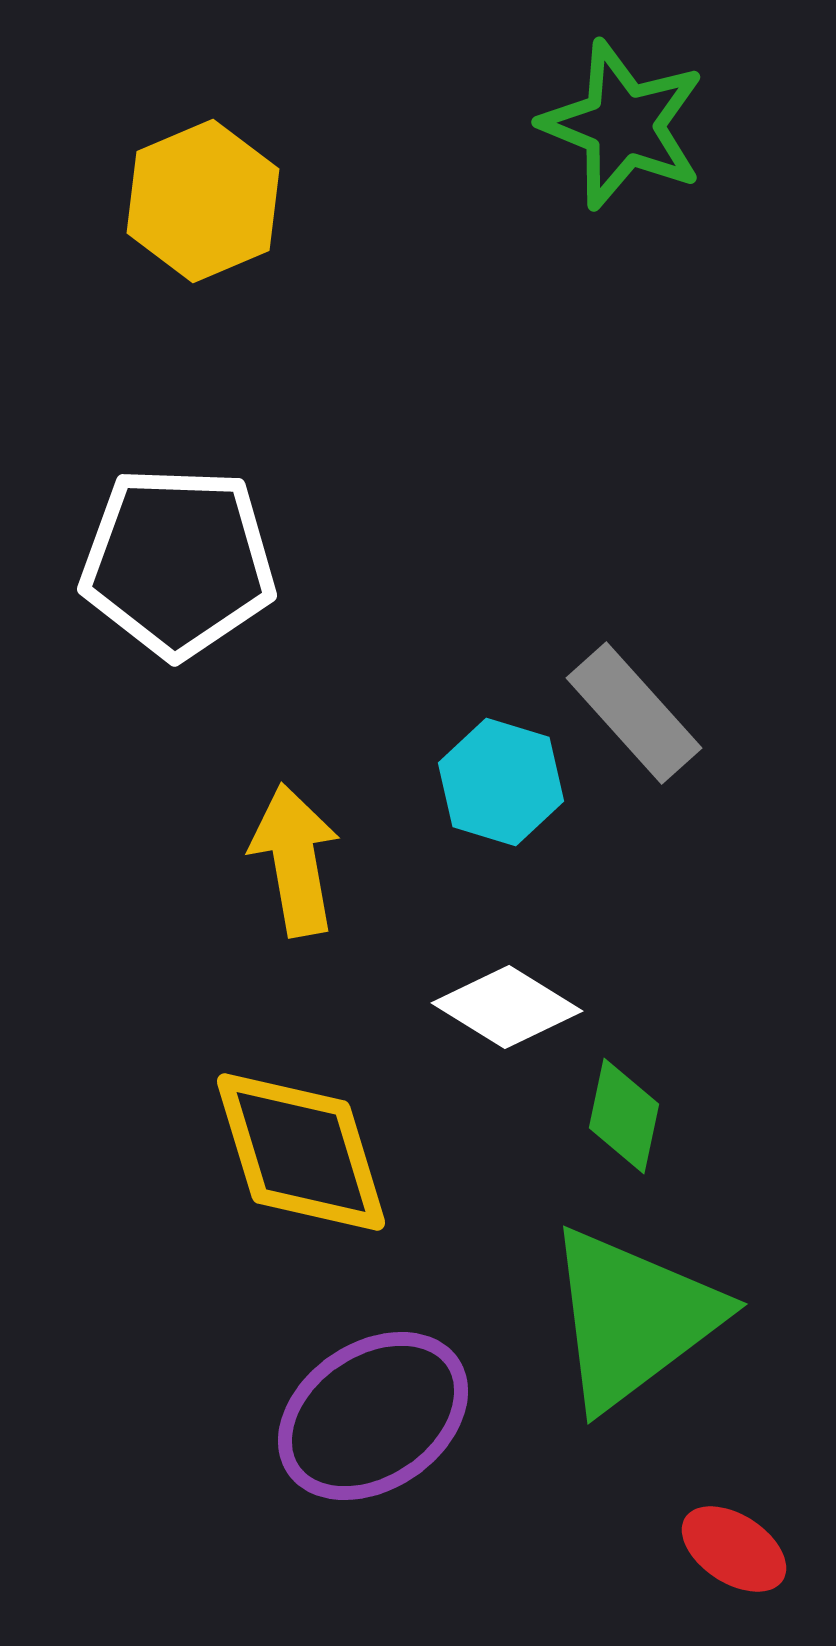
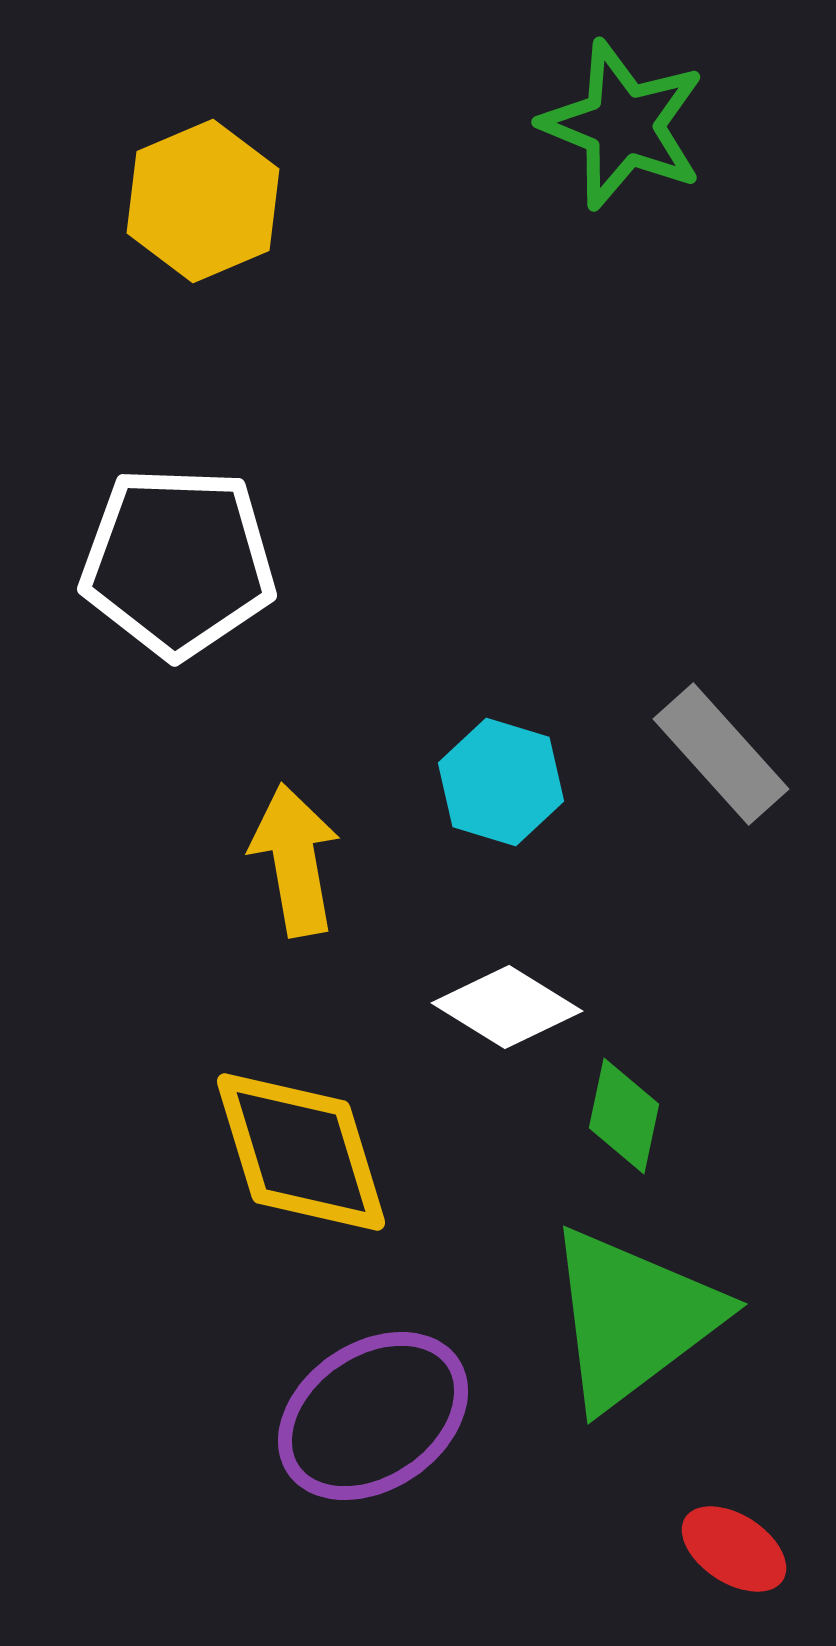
gray rectangle: moved 87 px right, 41 px down
